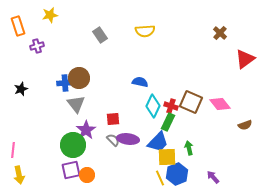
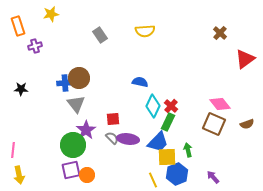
yellow star: moved 1 px right, 1 px up
purple cross: moved 2 px left
black star: rotated 24 degrees clockwise
brown square: moved 23 px right, 22 px down
red cross: rotated 24 degrees clockwise
brown semicircle: moved 2 px right, 1 px up
gray semicircle: moved 1 px left, 2 px up
green arrow: moved 1 px left, 2 px down
yellow line: moved 7 px left, 2 px down
